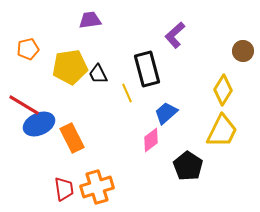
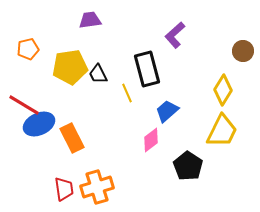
blue trapezoid: moved 1 px right, 2 px up
